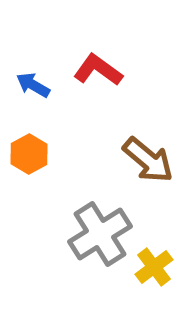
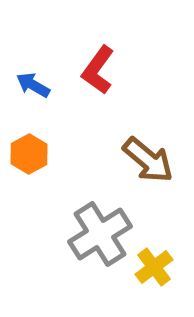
red L-shape: rotated 90 degrees counterclockwise
